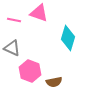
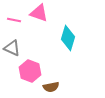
brown semicircle: moved 3 px left, 5 px down
